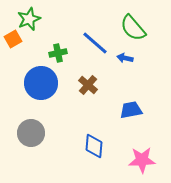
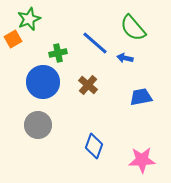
blue circle: moved 2 px right, 1 px up
blue trapezoid: moved 10 px right, 13 px up
gray circle: moved 7 px right, 8 px up
blue diamond: rotated 15 degrees clockwise
